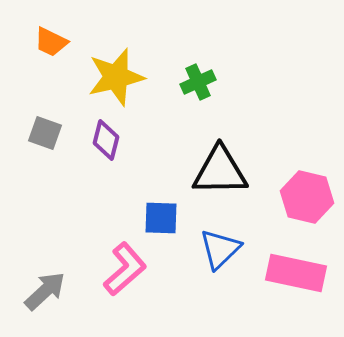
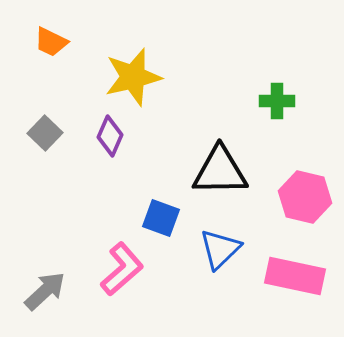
yellow star: moved 17 px right
green cross: moved 79 px right, 19 px down; rotated 24 degrees clockwise
gray square: rotated 24 degrees clockwise
purple diamond: moved 4 px right, 4 px up; rotated 9 degrees clockwise
pink hexagon: moved 2 px left
blue square: rotated 18 degrees clockwise
pink L-shape: moved 3 px left
pink rectangle: moved 1 px left, 3 px down
